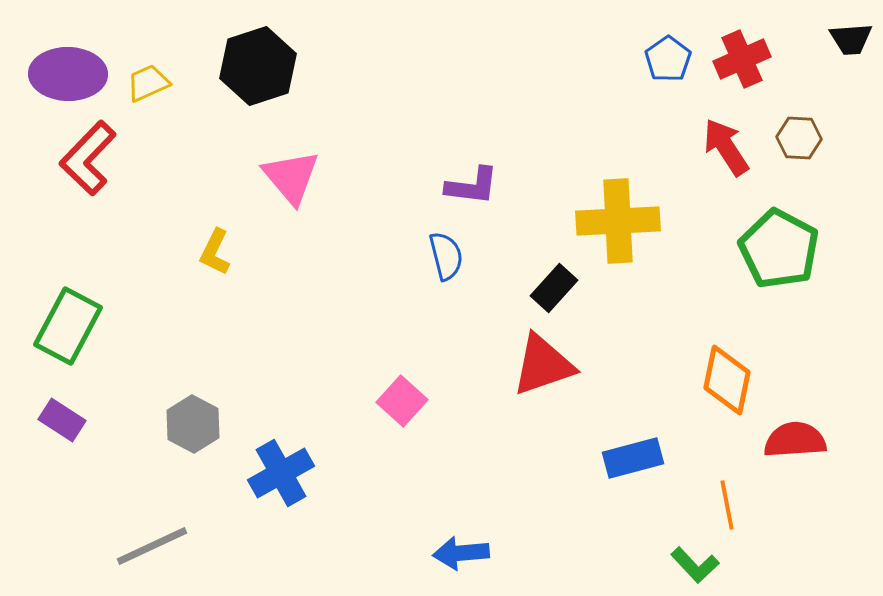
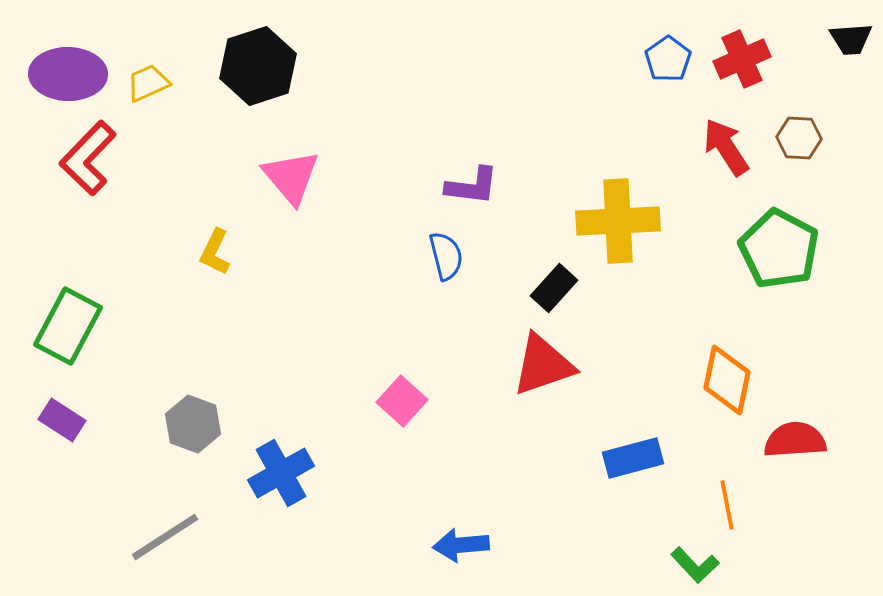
gray hexagon: rotated 8 degrees counterclockwise
gray line: moved 13 px right, 9 px up; rotated 8 degrees counterclockwise
blue arrow: moved 8 px up
